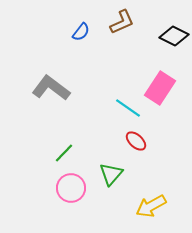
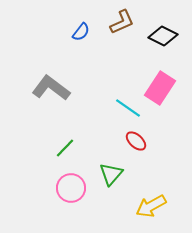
black diamond: moved 11 px left
green line: moved 1 px right, 5 px up
